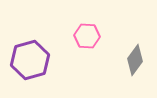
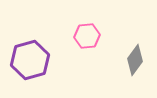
pink hexagon: rotated 10 degrees counterclockwise
